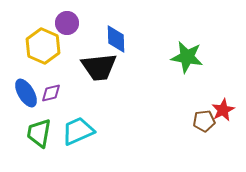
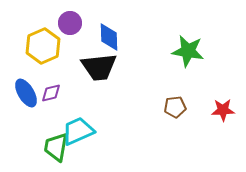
purple circle: moved 3 px right
blue diamond: moved 7 px left, 2 px up
yellow hexagon: rotated 12 degrees clockwise
green star: moved 1 px right, 6 px up
red star: rotated 25 degrees clockwise
brown pentagon: moved 29 px left, 14 px up
green trapezoid: moved 17 px right, 14 px down
